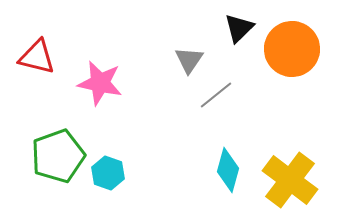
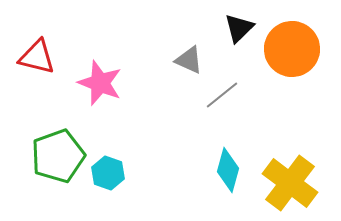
gray triangle: rotated 40 degrees counterclockwise
pink star: rotated 9 degrees clockwise
gray line: moved 6 px right
yellow cross: moved 3 px down
